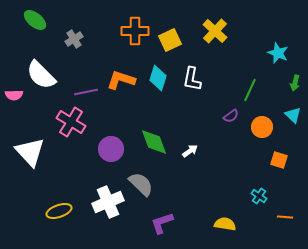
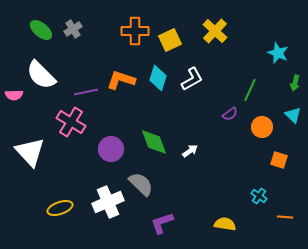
green ellipse: moved 6 px right, 10 px down
gray cross: moved 1 px left, 10 px up
white L-shape: rotated 130 degrees counterclockwise
purple semicircle: moved 1 px left, 2 px up
yellow ellipse: moved 1 px right, 3 px up
